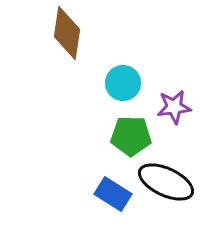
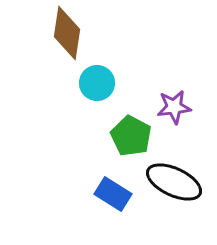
cyan circle: moved 26 px left
green pentagon: rotated 27 degrees clockwise
black ellipse: moved 8 px right
